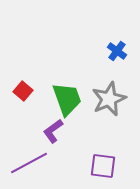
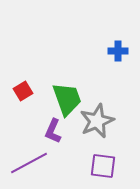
blue cross: moved 1 px right; rotated 36 degrees counterclockwise
red square: rotated 18 degrees clockwise
gray star: moved 12 px left, 22 px down
purple L-shape: rotated 30 degrees counterclockwise
